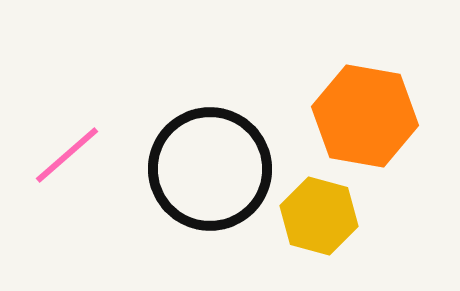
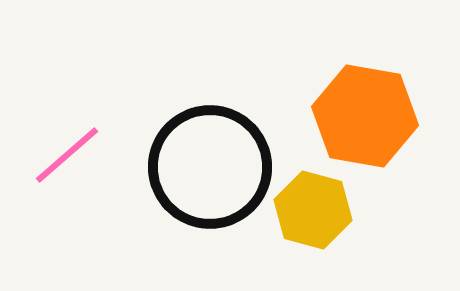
black circle: moved 2 px up
yellow hexagon: moved 6 px left, 6 px up
